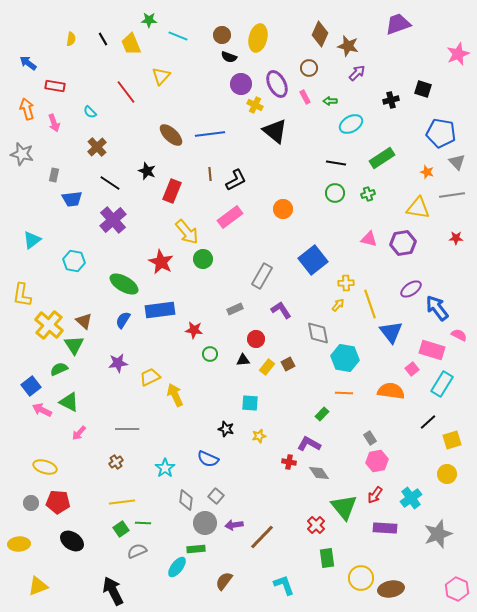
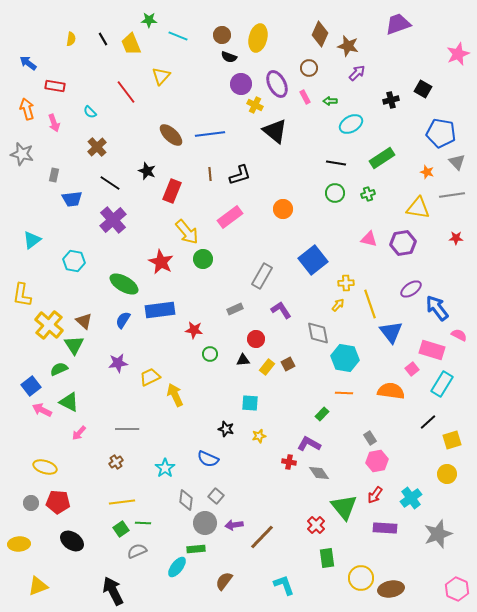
black square at (423, 89): rotated 12 degrees clockwise
black L-shape at (236, 180): moved 4 px right, 5 px up; rotated 10 degrees clockwise
